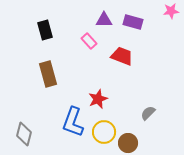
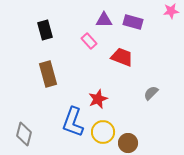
red trapezoid: moved 1 px down
gray semicircle: moved 3 px right, 20 px up
yellow circle: moved 1 px left
